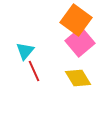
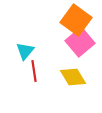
red line: rotated 15 degrees clockwise
yellow diamond: moved 5 px left, 1 px up
